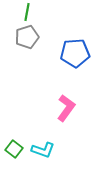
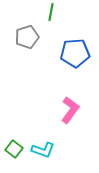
green line: moved 24 px right
pink L-shape: moved 4 px right, 2 px down
